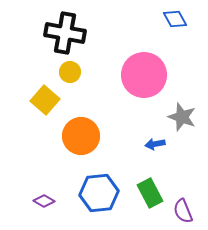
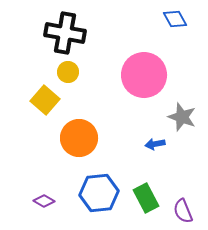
yellow circle: moved 2 px left
orange circle: moved 2 px left, 2 px down
green rectangle: moved 4 px left, 5 px down
